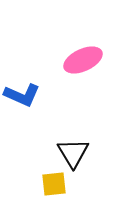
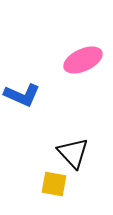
black triangle: rotated 12 degrees counterclockwise
yellow square: rotated 16 degrees clockwise
